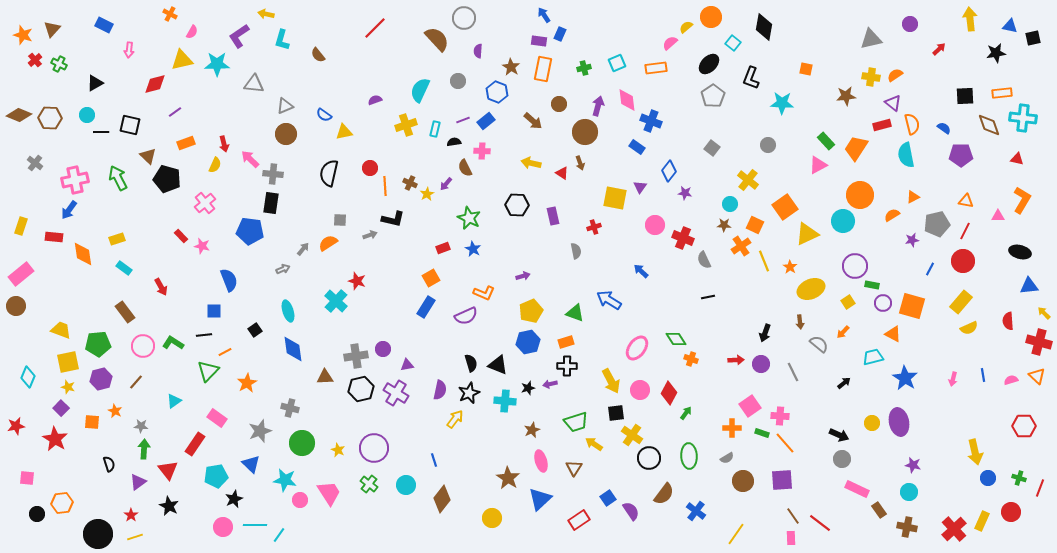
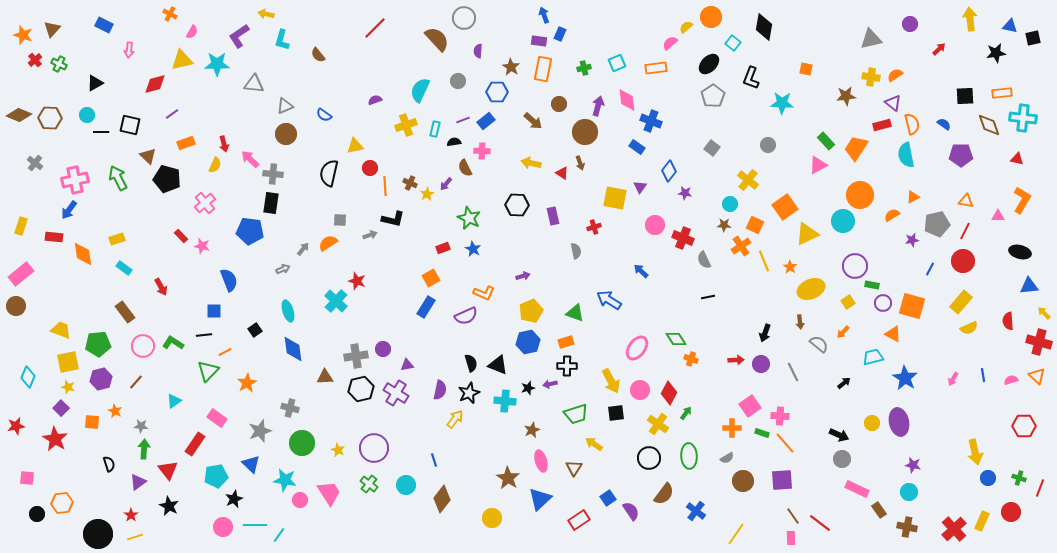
blue arrow at (544, 15): rotated 14 degrees clockwise
blue hexagon at (497, 92): rotated 20 degrees counterclockwise
purple line at (175, 112): moved 3 px left, 2 px down
blue semicircle at (944, 128): moved 4 px up
yellow triangle at (344, 132): moved 11 px right, 14 px down
pink arrow at (953, 379): rotated 16 degrees clockwise
green trapezoid at (576, 422): moved 8 px up
yellow cross at (632, 435): moved 26 px right, 11 px up
